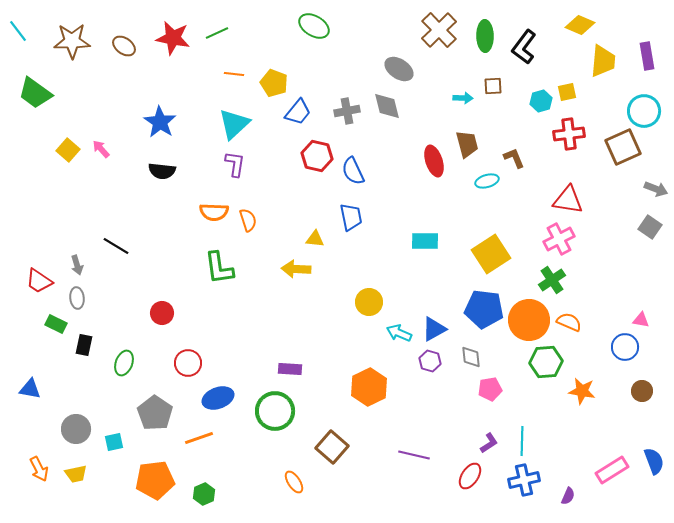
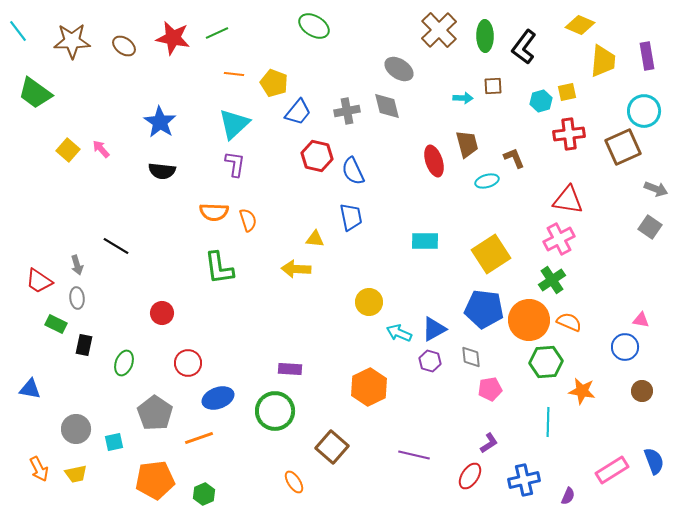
cyan line at (522, 441): moved 26 px right, 19 px up
